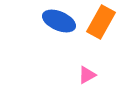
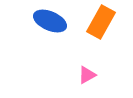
blue ellipse: moved 9 px left
